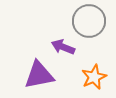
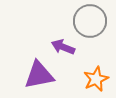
gray circle: moved 1 px right
orange star: moved 2 px right, 2 px down
